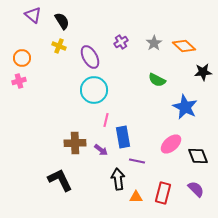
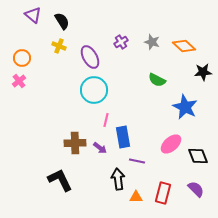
gray star: moved 2 px left, 1 px up; rotated 21 degrees counterclockwise
pink cross: rotated 24 degrees counterclockwise
purple arrow: moved 1 px left, 2 px up
